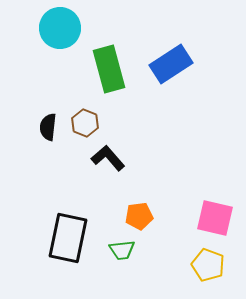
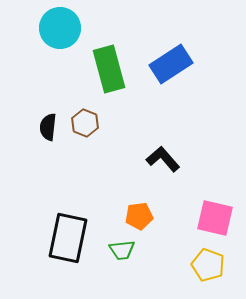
black L-shape: moved 55 px right, 1 px down
